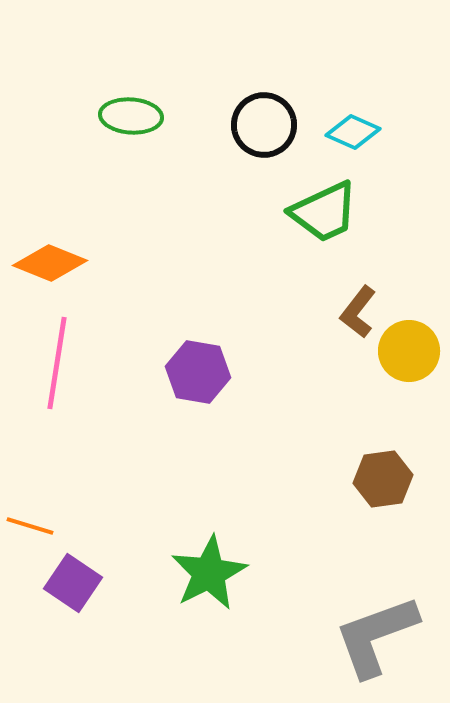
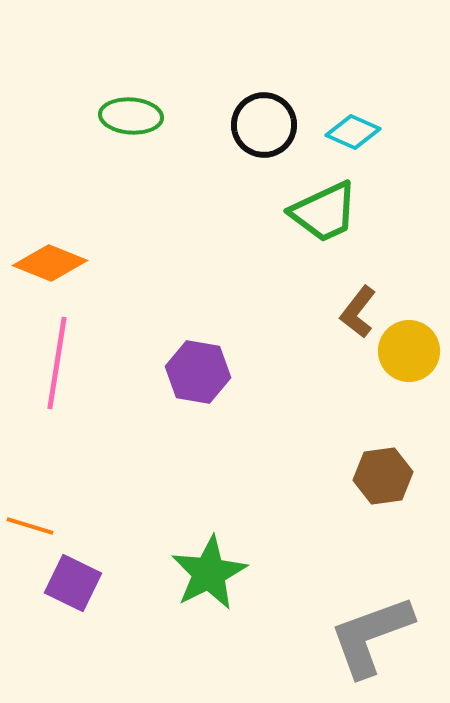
brown hexagon: moved 3 px up
purple square: rotated 8 degrees counterclockwise
gray L-shape: moved 5 px left
